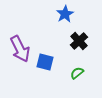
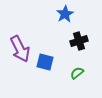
black cross: rotated 24 degrees clockwise
